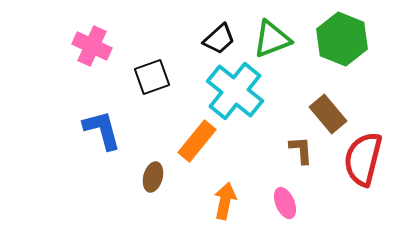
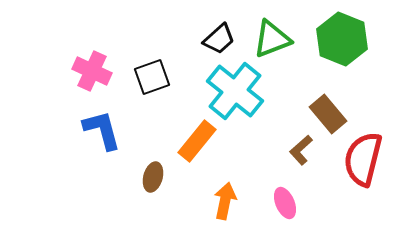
pink cross: moved 25 px down
brown L-shape: rotated 128 degrees counterclockwise
